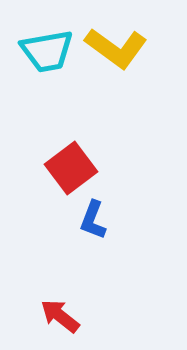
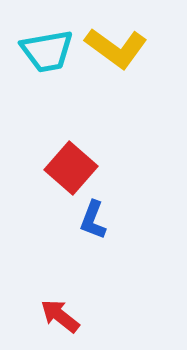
red square: rotated 12 degrees counterclockwise
